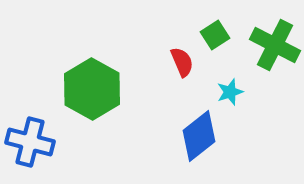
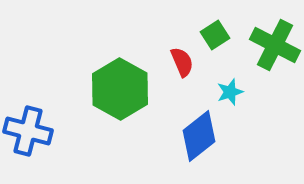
green hexagon: moved 28 px right
blue cross: moved 2 px left, 11 px up
